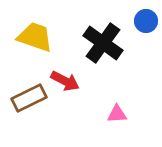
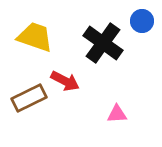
blue circle: moved 4 px left
